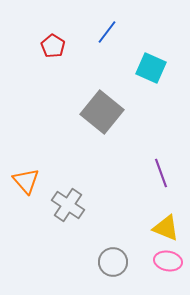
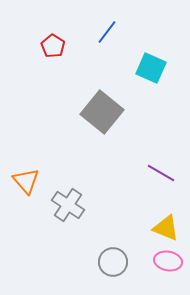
purple line: rotated 40 degrees counterclockwise
